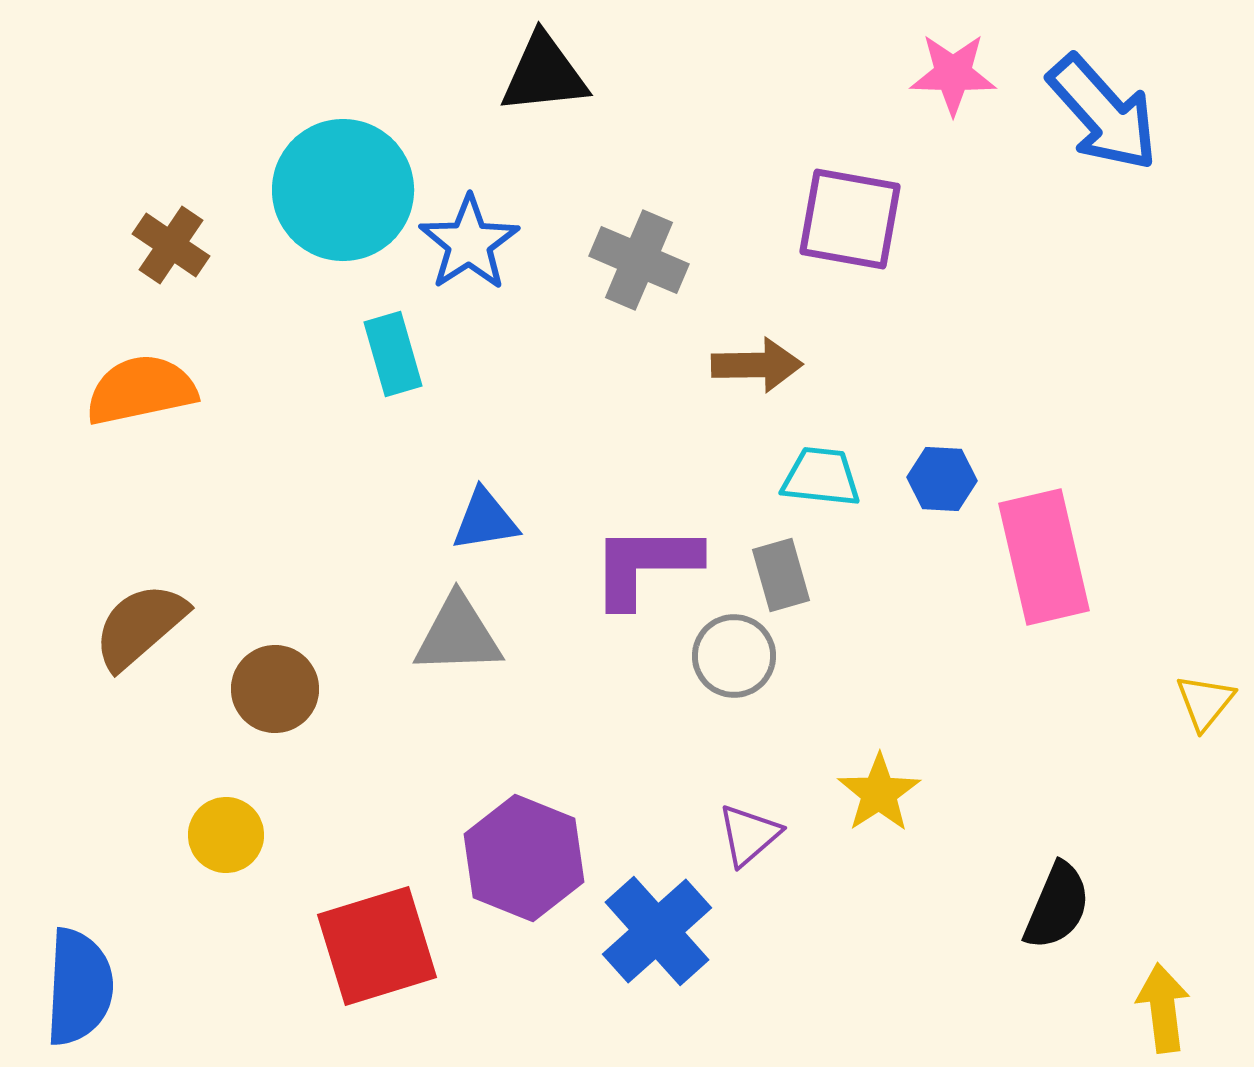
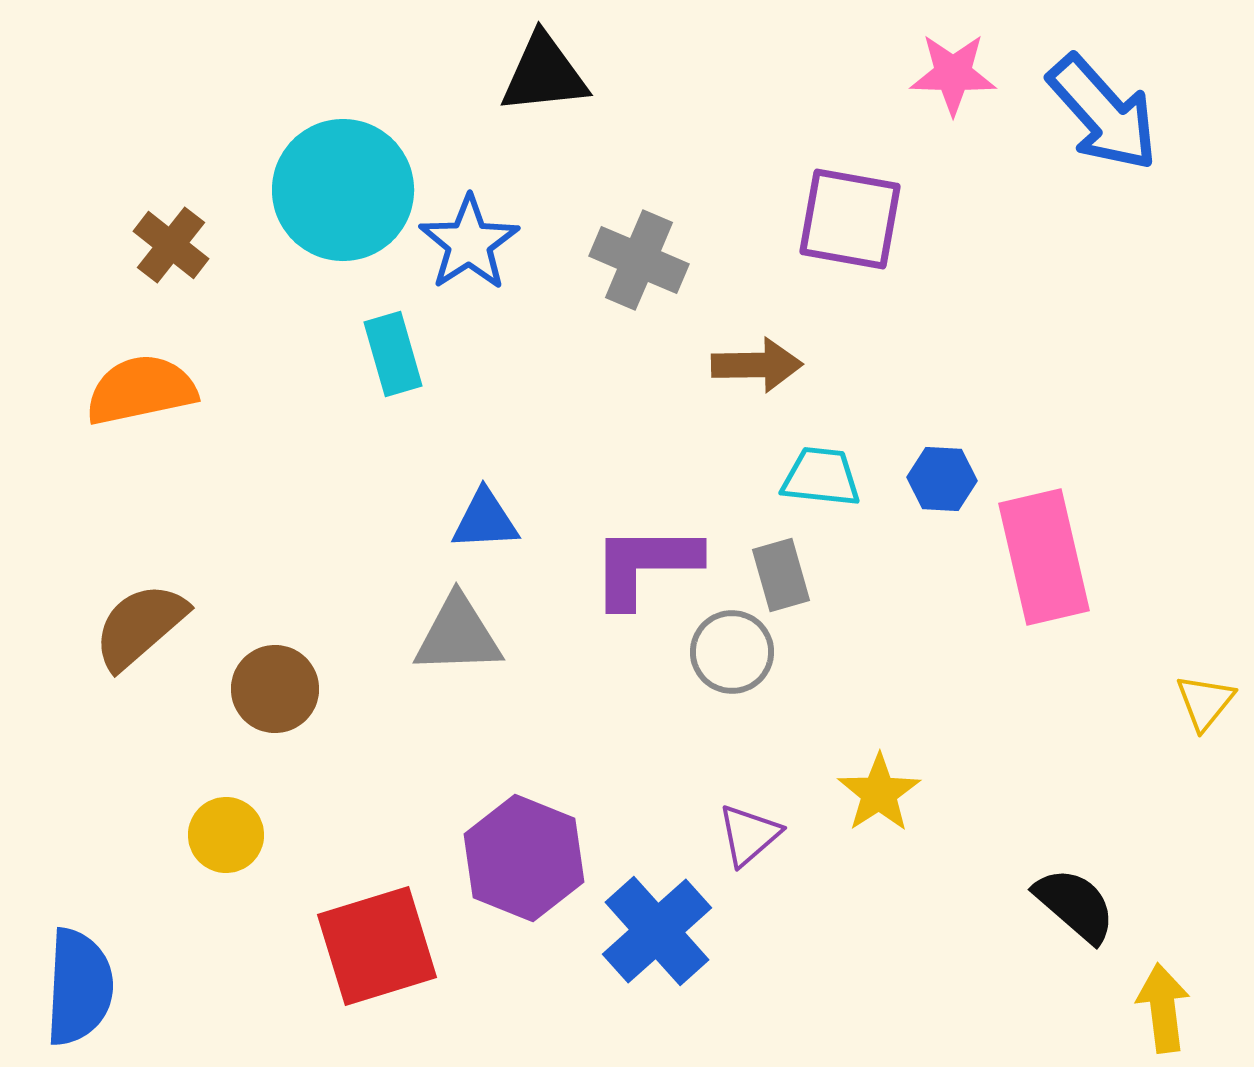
brown cross: rotated 4 degrees clockwise
blue triangle: rotated 6 degrees clockwise
gray circle: moved 2 px left, 4 px up
black semicircle: moved 18 px right, 1 px up; rotated 72 degrees counterclockwise
